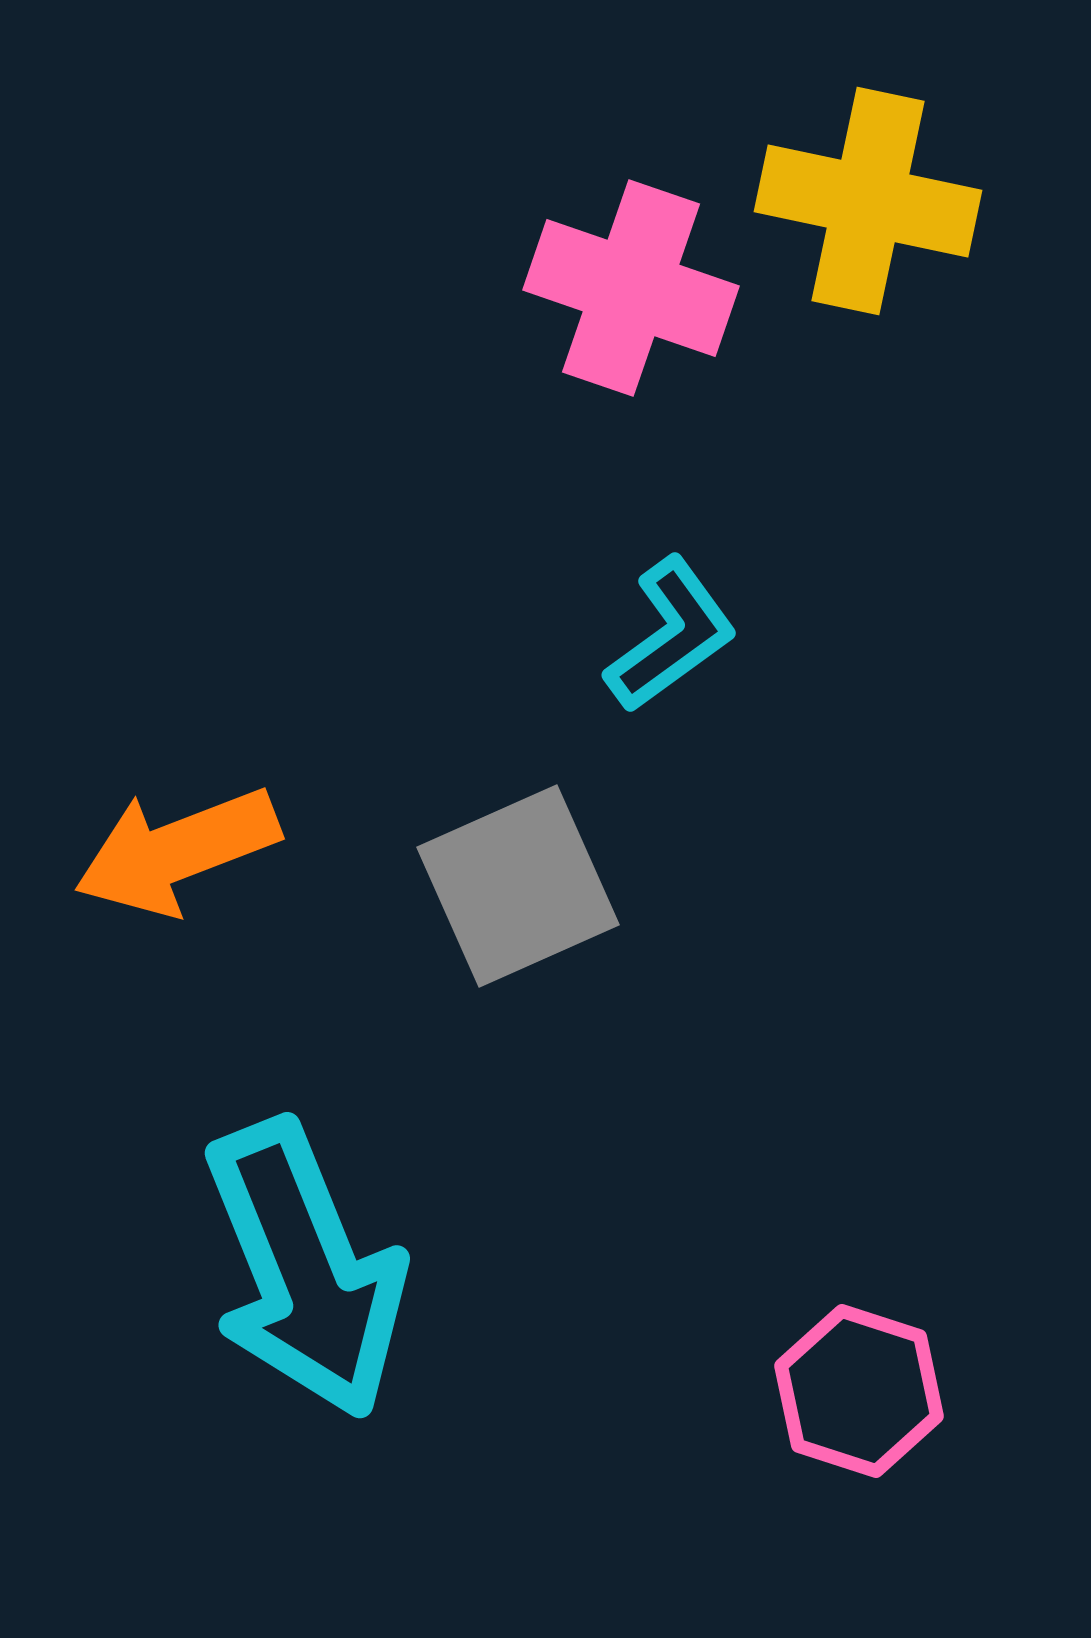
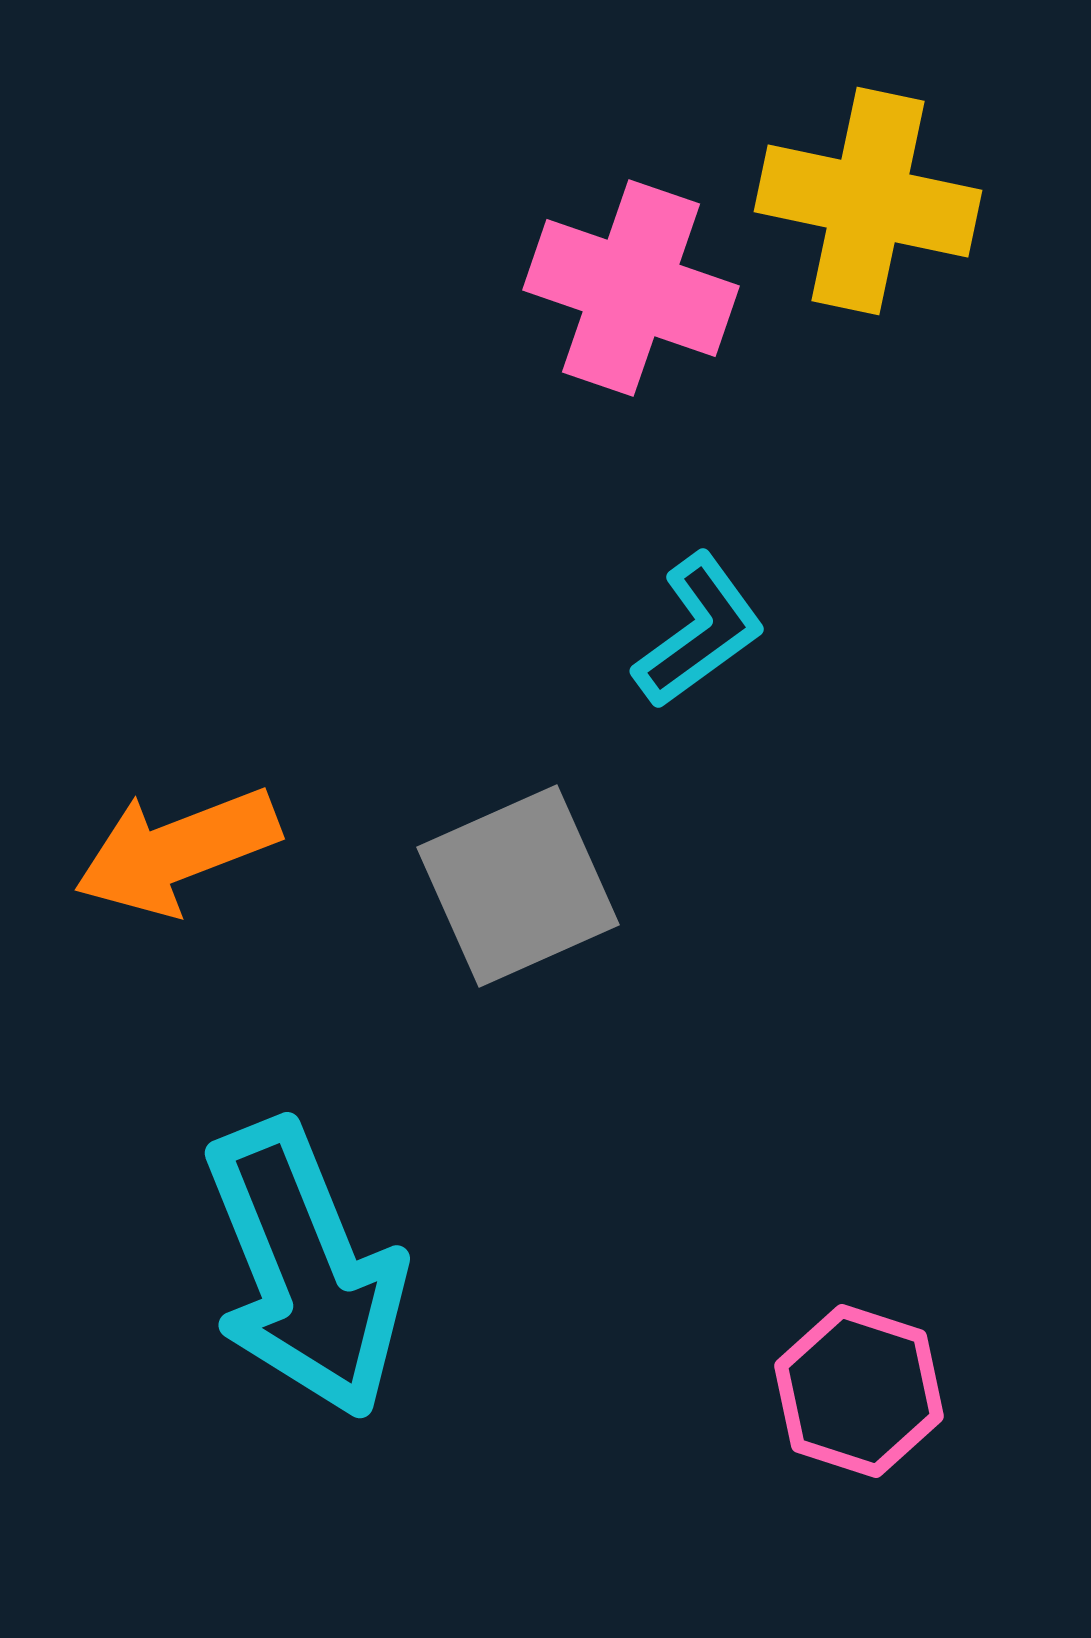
cyan L-shape: moved 28 px right, 4 px up
